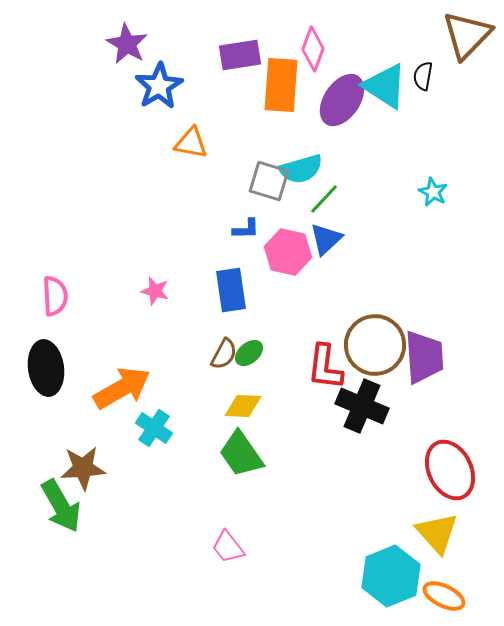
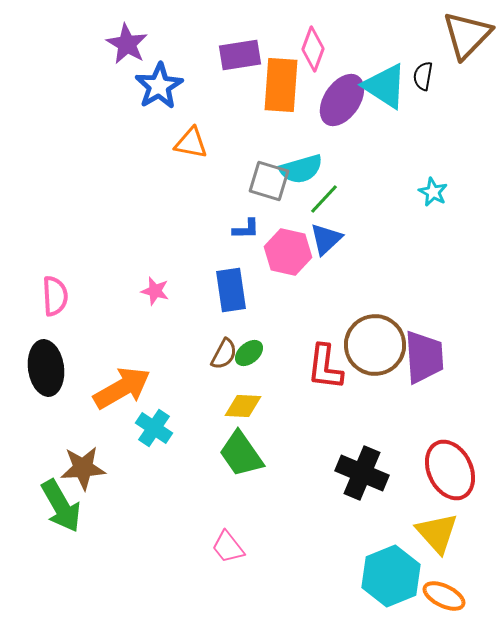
black cross: moved 67 px down
